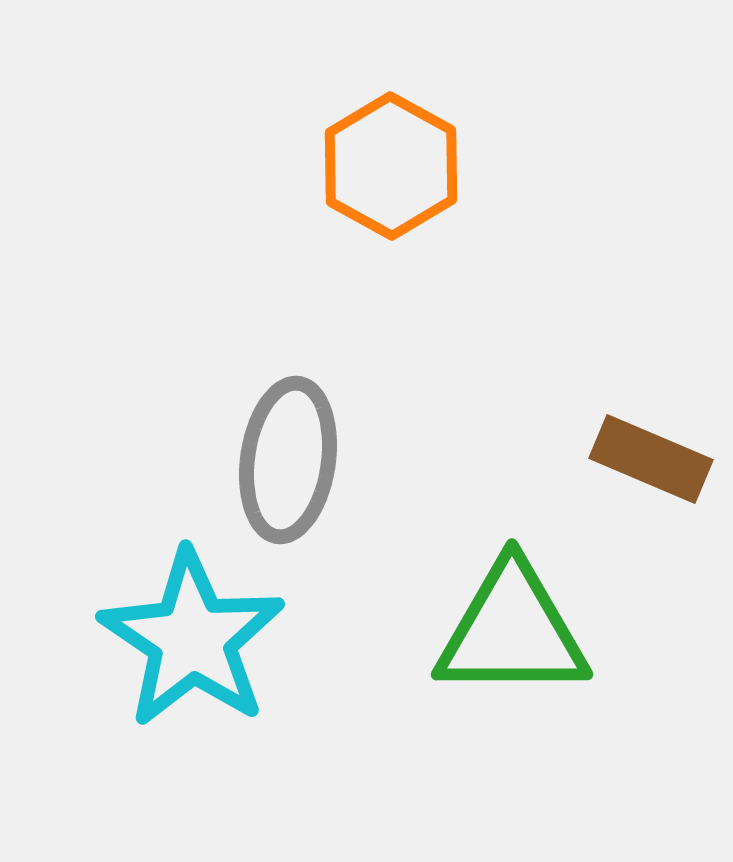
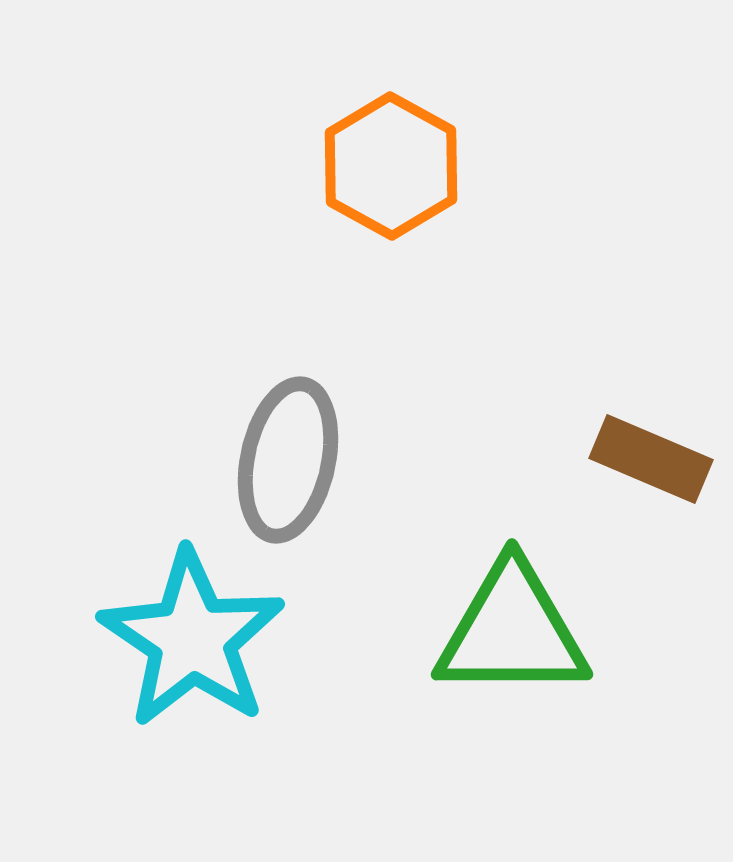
gray ellipse: rotated 4 degrees clockwise
